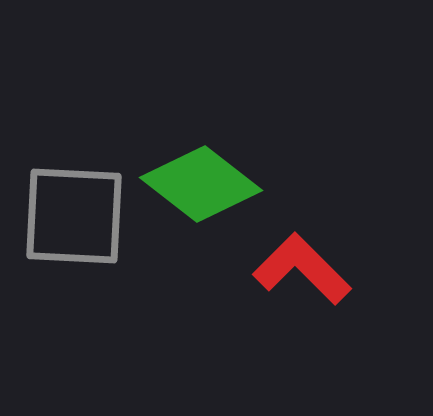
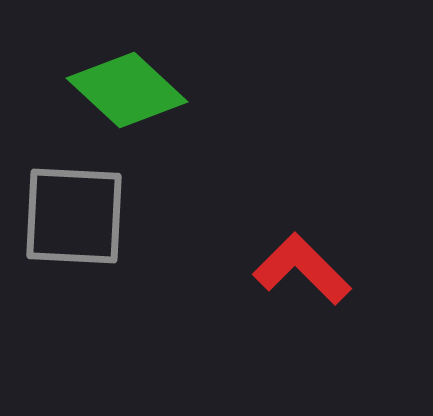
green diamond: moved 74 px left, 94 px up; rotated 5 degrees clockwise
